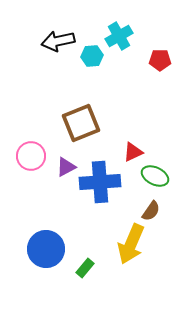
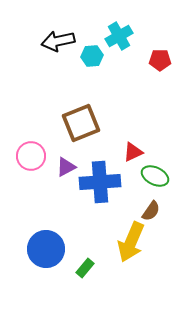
yellow arrow: moved 2 px up
